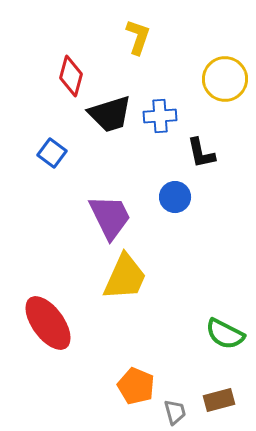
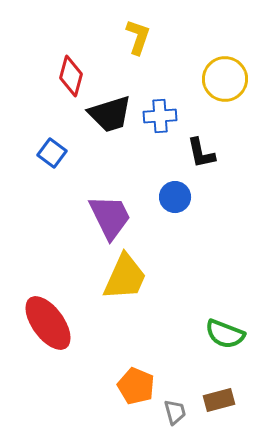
green semicircle: rotated 6 degrees counterclockwise
